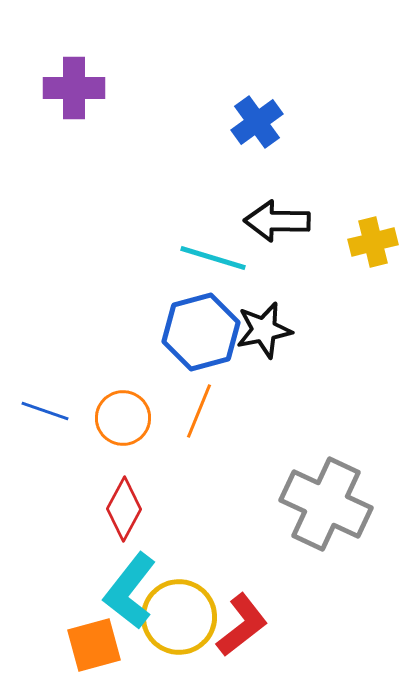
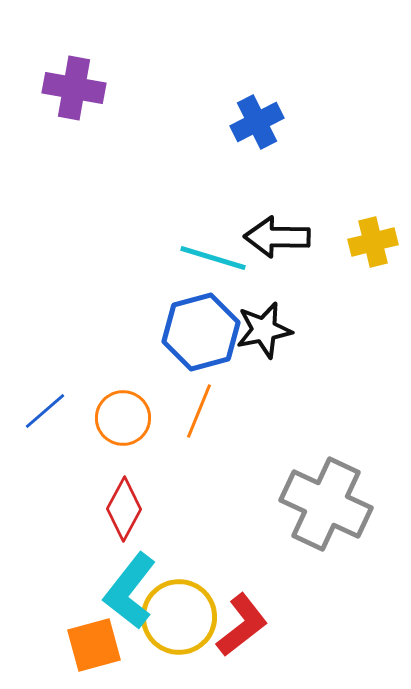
purple cross: rotated 10 degrees clockwise
blue cross: rotated 9 degrees clockwise
black arrow: moved 16 px down
blue line: rotated 60 degrees counterclockwise
